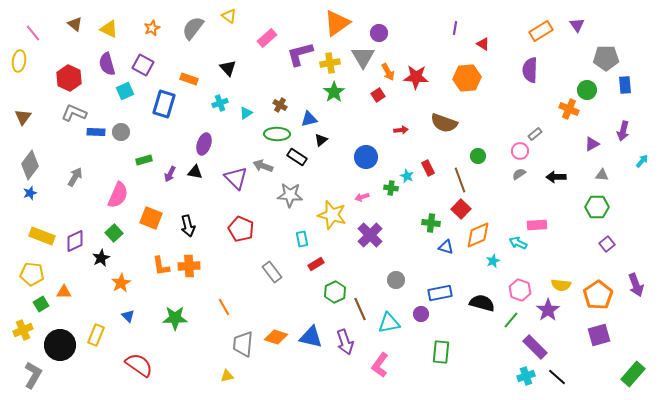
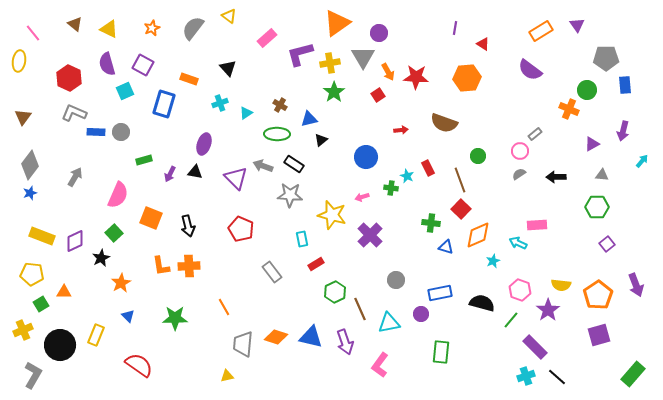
purple semicircle at (530, 70): rotated 55 degrees counterclockwise
black rectangle at (297, 157): moved 3 px left, 7 px down
